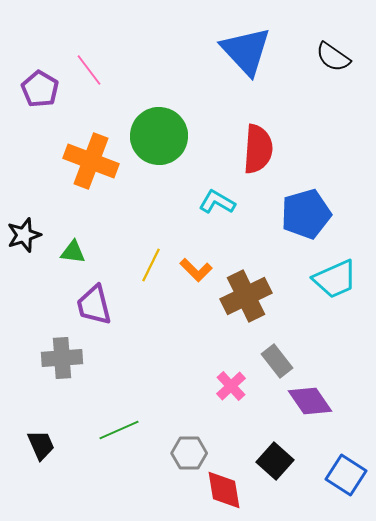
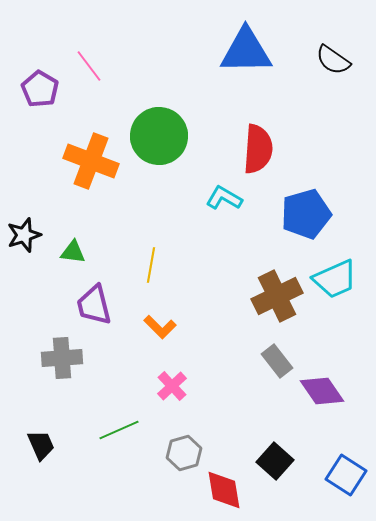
blue triangle: rotated 48 degrees counterclockwise
black semicircle: moved 3 px down
pink line: moved 4 px up
cyan L-shape: moved 7 px right, 4 px up
yellow line: rotated 16 degrees counterclockwise
orange L-shape: moved 36 px left, 57 px down
brown cross: moved 31 px right
pink cross: moved 59 px left
purple diamond: moved 12 px right, 10 px up
gray hexagon: moved 5 px left; rotated 16 degrees counterclockwise
